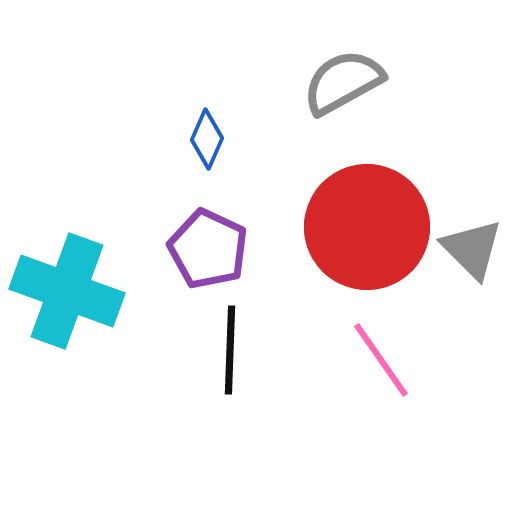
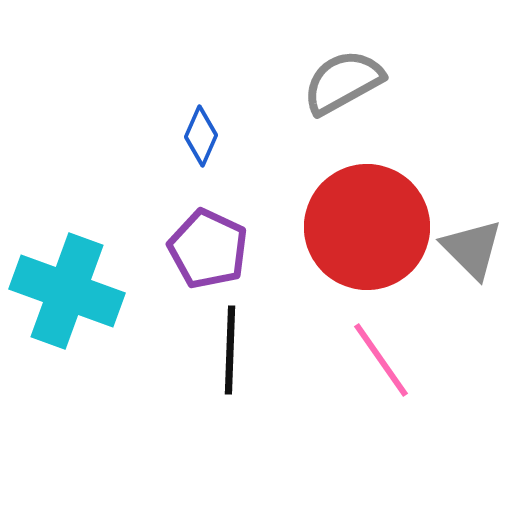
blue diamond: moved 6 px left, 3 px up
